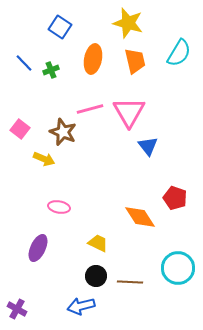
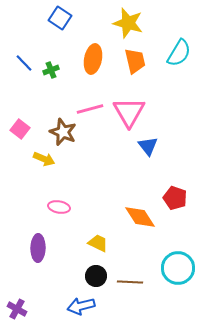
blue square: moved 9 px up
purple ellipse: rotated 24 degrees counterclockwise
